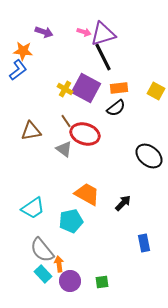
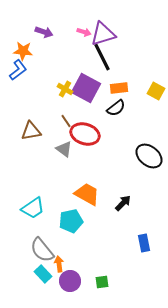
black line: moved 1 px left
